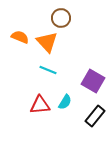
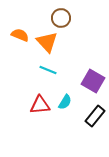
orange semicircle: moved 2 px up
